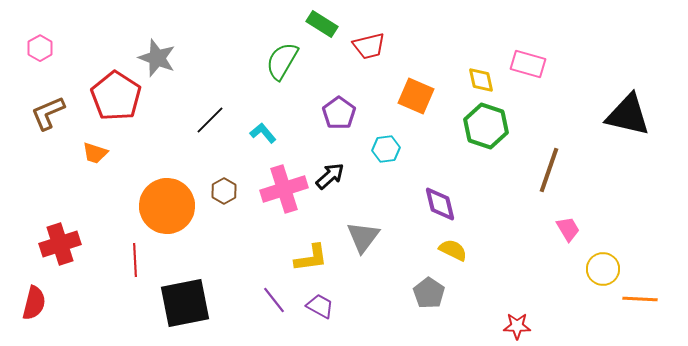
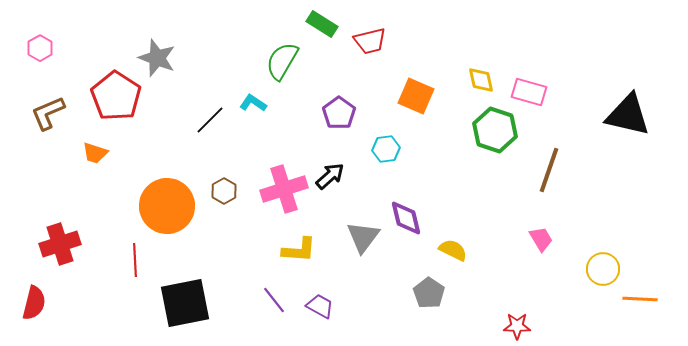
red trapezoid: moved 1 px right, 5 px up
pink rectangle: moved 1 px right, 28 px down
green hexagon: moved 9 px right, 4 px down
cyan L-shape: moved 10 px left, 30 px up; rotated 16 degrees counterclockwise
purple diamond: moved 34 px left, 14 px down
pink trapezoid: moved 27 px left, 10 px down
yellow L-shape: moved 12 px left, 8 px up; rotated 12 degrees clockwise
